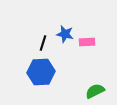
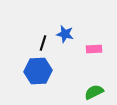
pink rectangle: moved 7 px right, 7 px down
blue hexagon: moved 3 px left, 1 px up
green semicircle: moved 1 px left, 1 px down
